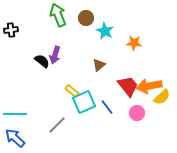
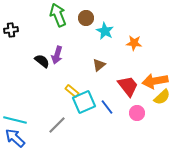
purple arrow: moved 2 px right
orange arrow: moved 6 px right, 5 px up
cyan line: moved 6 px down; rotated 15 degrees clockwise
